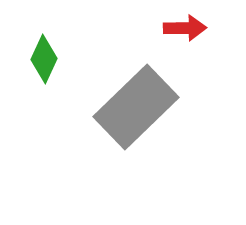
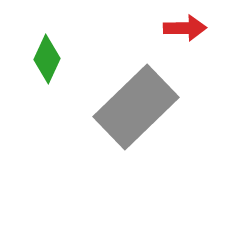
green diamond: moved 3 px right
